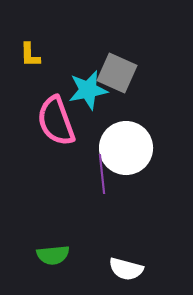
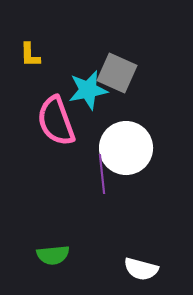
white semicircle: moved 15 px right
